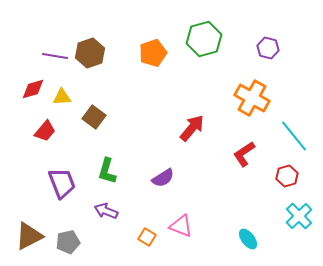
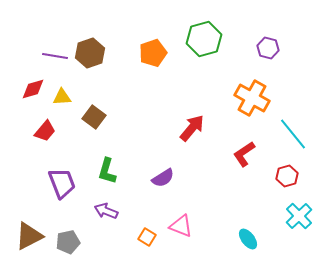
cyan line: moved 1 px left, 2 px up
